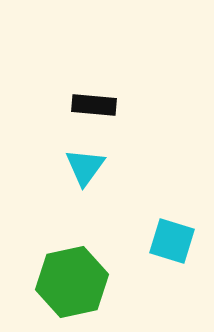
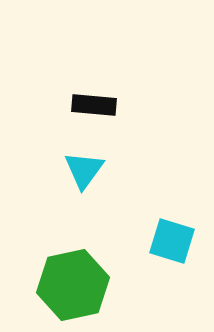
cyan triangle: moved 1 px left, 3 px down
green hexagon: moved 1 px right, 3 px down
